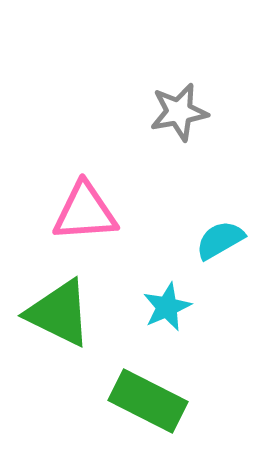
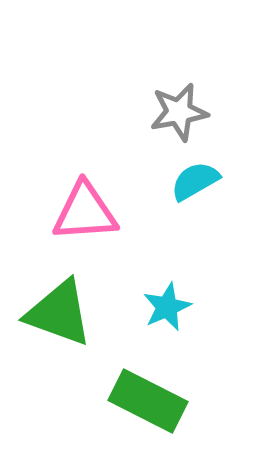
cyan semicircle: moved 25 px left, 59 px up
green triangle: rotated 6 degrees counterclockwise
